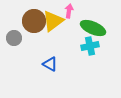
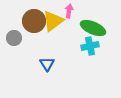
blue triangle: moved 3 px left; rotated 28 degrees clockwise
